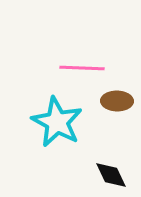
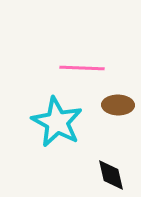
brown ellipse: moved 1 px right, 4 px down
black diamond: rotated 12 degrees clockwise
